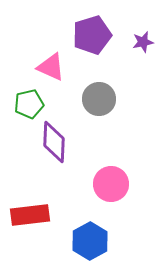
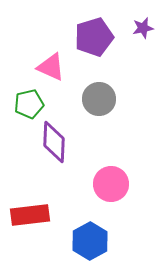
purple pentagon: moved 2 px right, 2 px down
purple star: moved 14 px up
